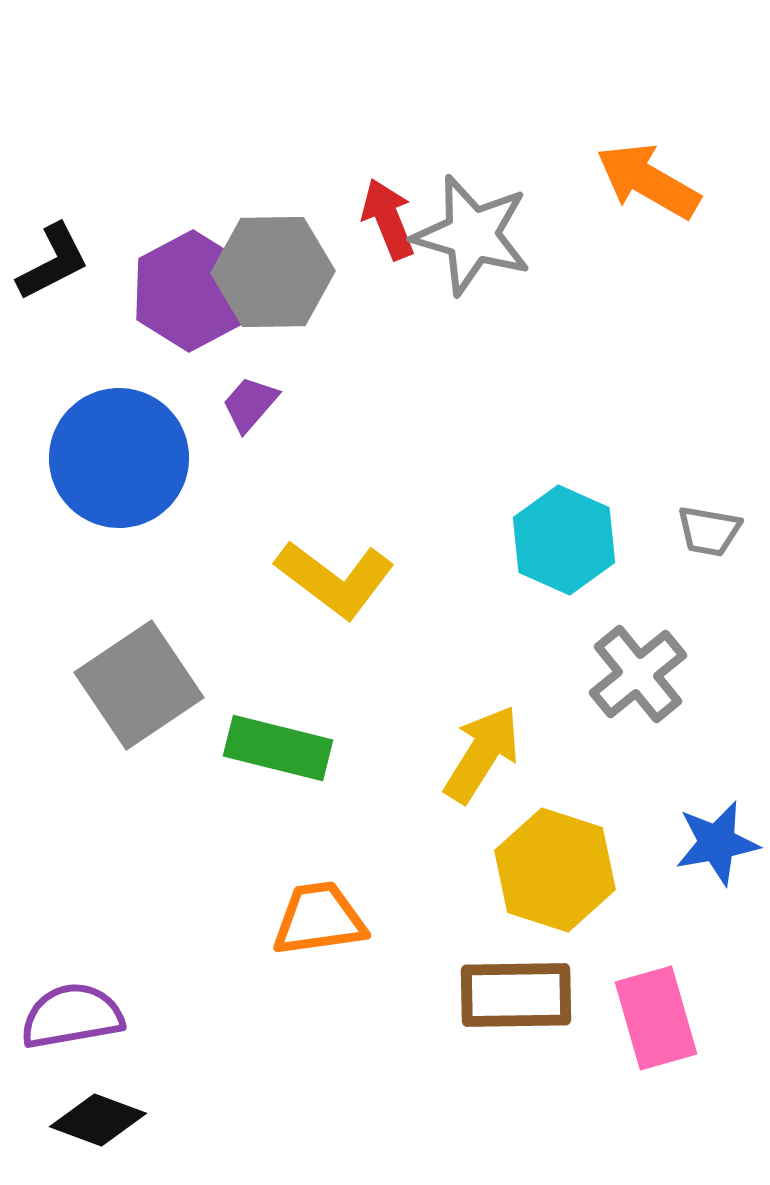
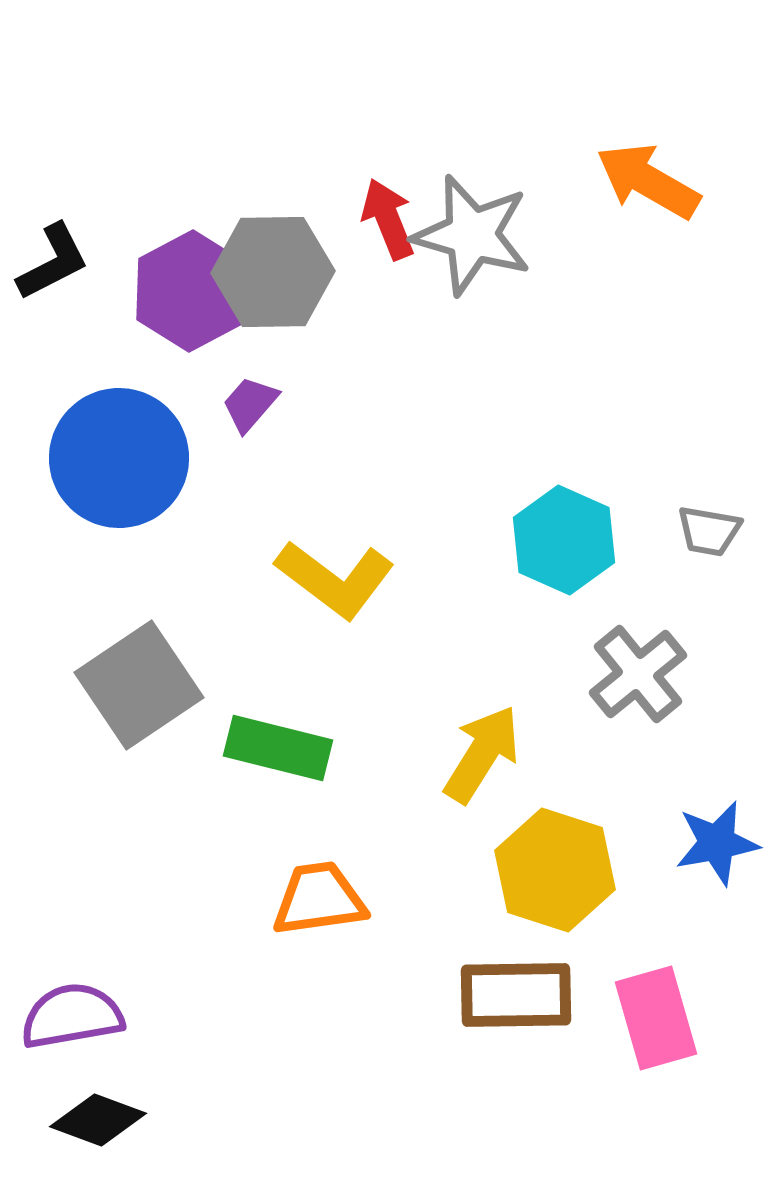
orange trapezoid: moved 20 px up
